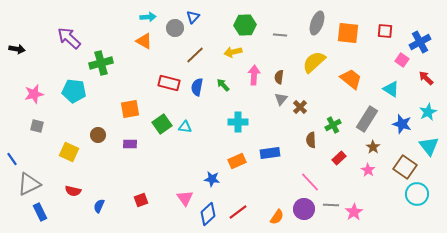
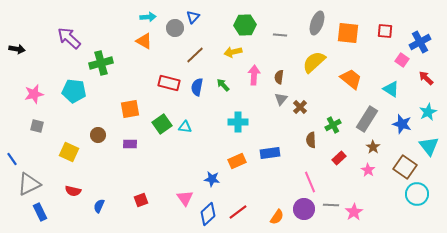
pink line at (310, 182): rotated 20 degrees clockwise
